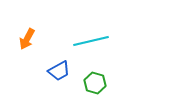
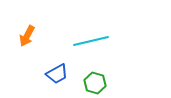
orange arrow: moved 3 px up
blue trapezoid: moved 2 px left, 3 px down
